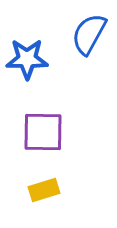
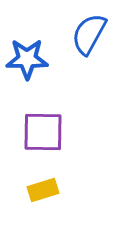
yellow rectangle: moved 1 px left
